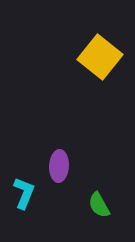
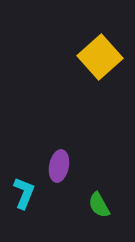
yellow square: rotated 9 degrees clockwise
purple ellipse: rotated 8 degrees clockwise
